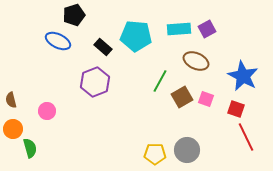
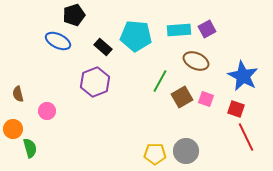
cyan rectangle: moved 1 px down
brown semicircle: moved 7 px right, 6 px up
gray circle: moved 1 px left, 1 px down
